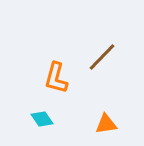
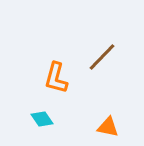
orange triangle: moved 2 px right, 3 px down; rotated 20 degrees clockwise
